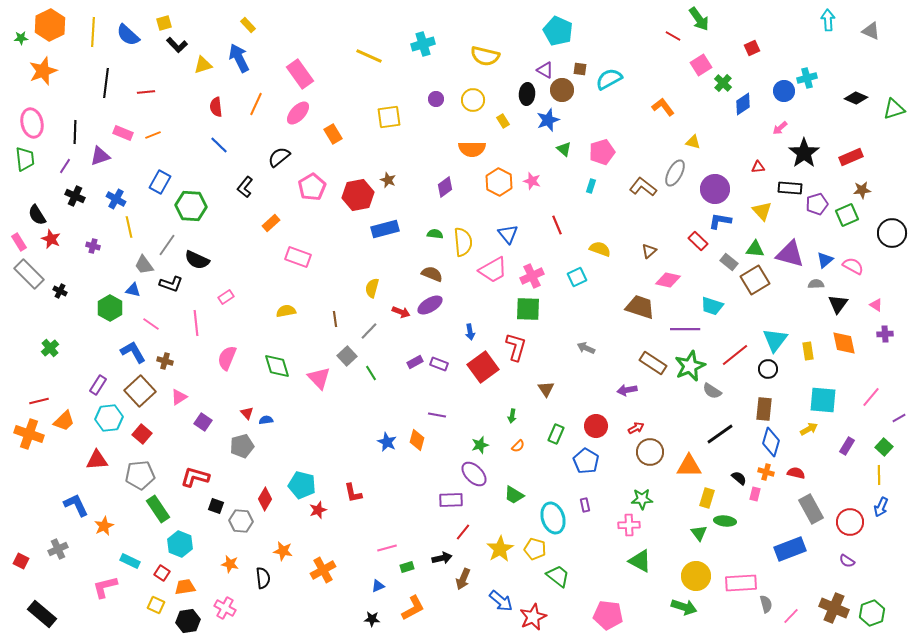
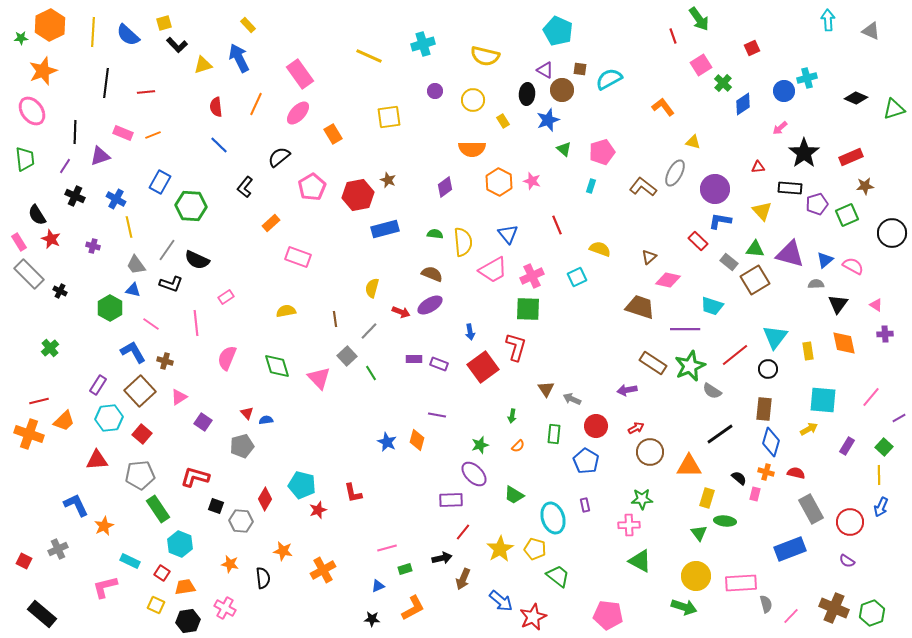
red line at (673, 36): rotated 42 degrees clockwise
purple circle at (436, 99): moved 1 px left, 8 px up
pink ellipse at (32, 123): moved 12 px up; rotated 24 degrees counterclockwise
brown star at (862, 190): moved 3 px right, 4 px up
gray line at (167, 245): moved 5 px down
brown triangle at (649, 251): moved 6 px down
gray trapezoid at (144, 265): moved 8 px left
cyan triangle at (775, 340): moved 3 px up
gray arrow at (586, 348): moved 14 px left, 51 px down
purple rectangle at (415, 362): moved 1 px left, 3 px up; rotated 28 degrees clockwise
green rectangle at (556, 434): moved 2 px left; rotated 18 degrees counterclockwise
red square at (21, 561): moved 3 px right
green rectangle at (407, 567): moved 2 px left, 2 px down
